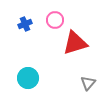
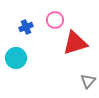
blue cross: moved 1 px right, 3 px down
cyan circle: moved 12 px left, 20 px up
gray triangle: moved 2 px up
